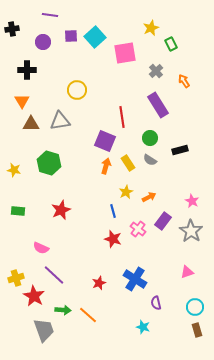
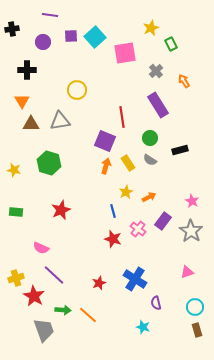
green rectangle at (18, 211): moved 2 px left, 1 px down
